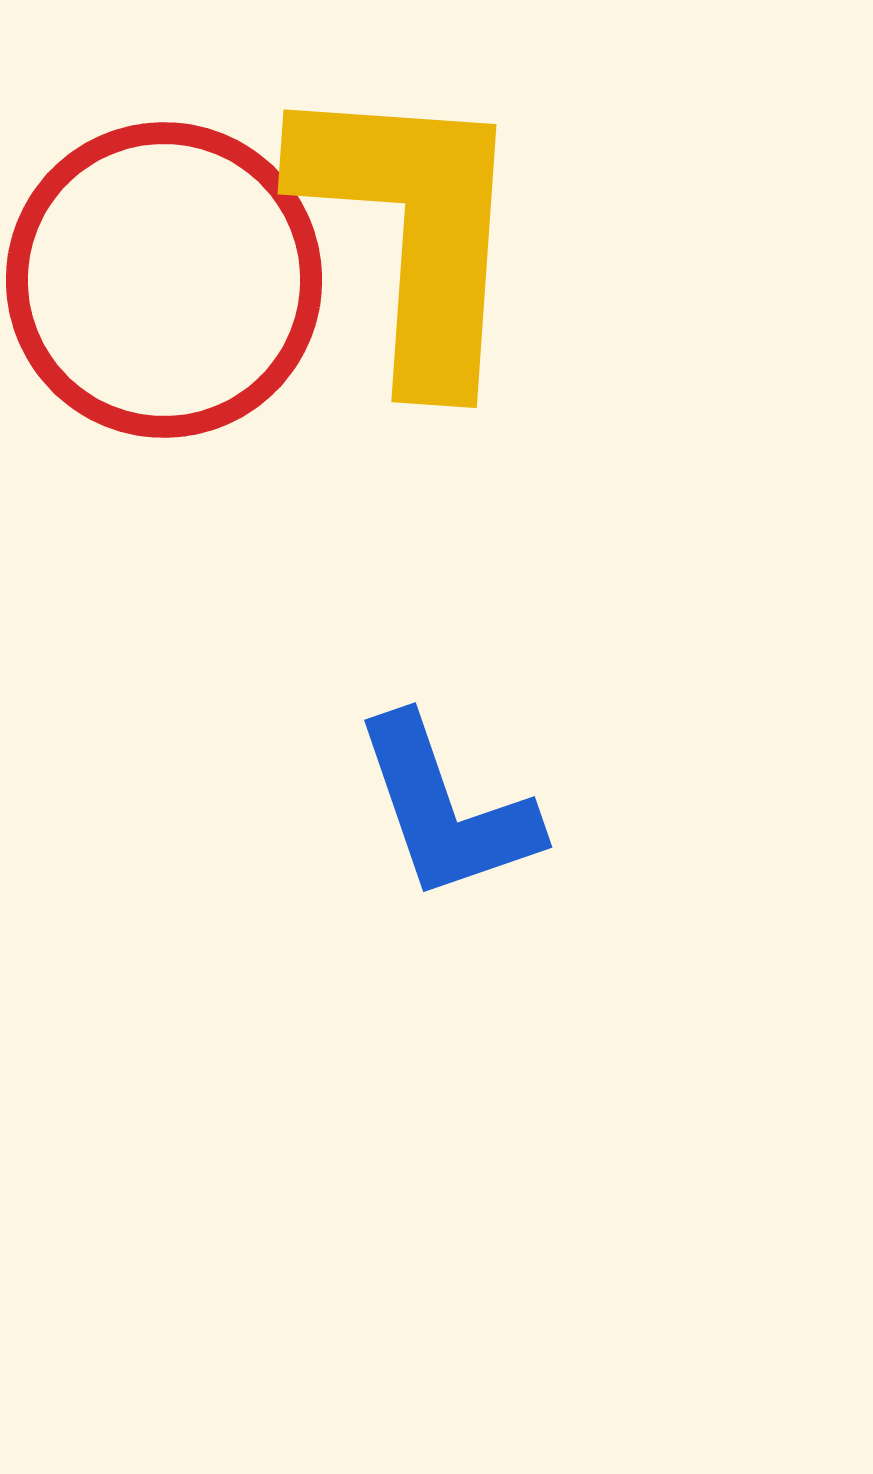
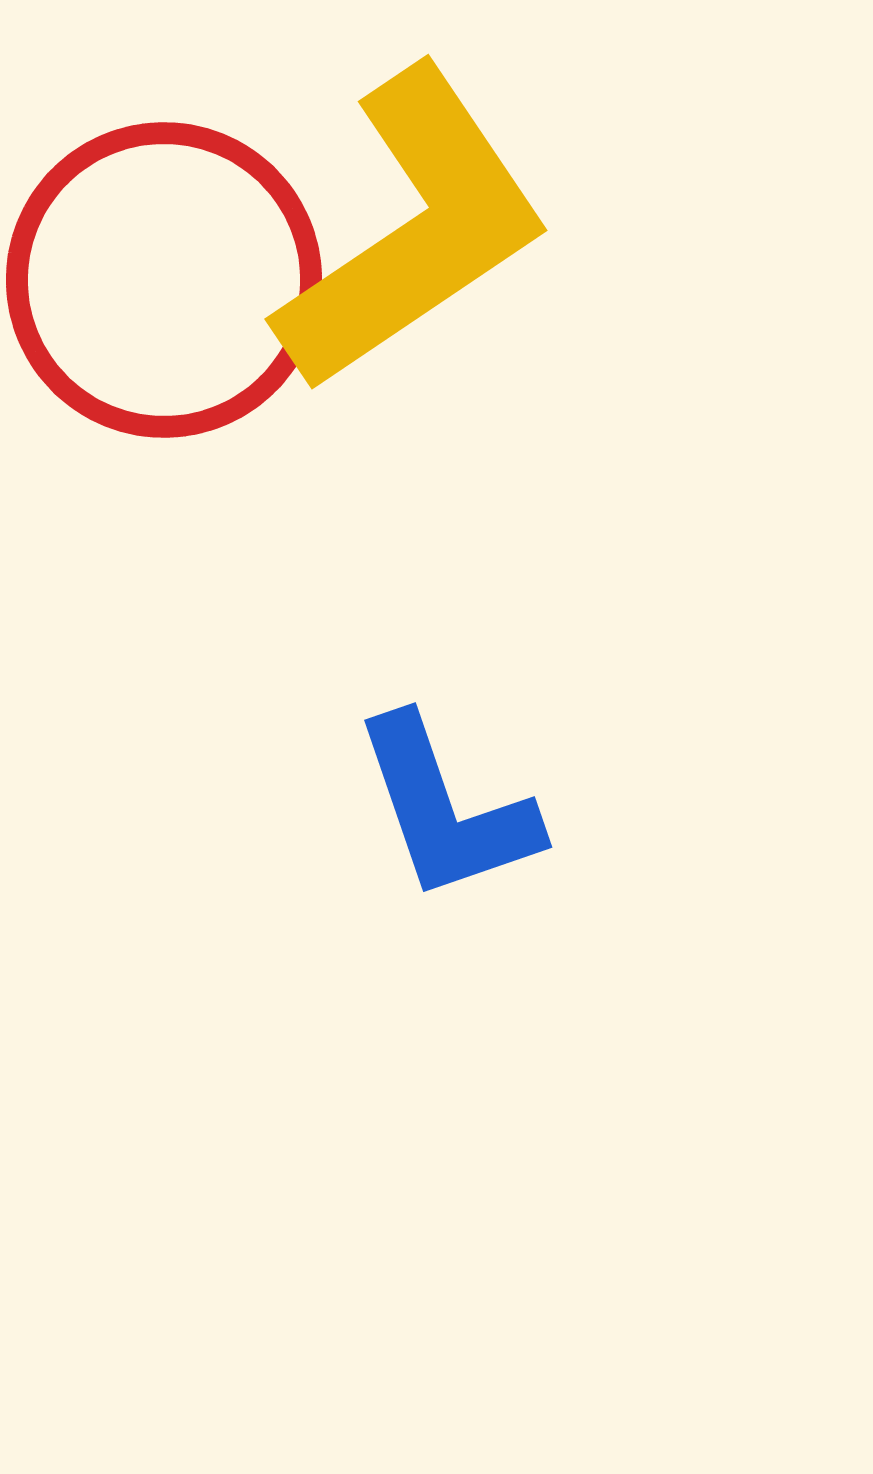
yellow L-shape: rotated 52 degrees clockwise
